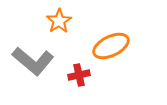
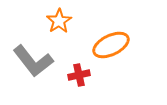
orange ellipse: moved 1 px up
gray L-shape: rotated 12 degrees clockwise
